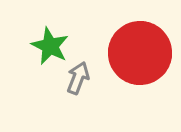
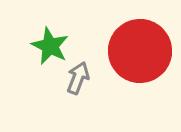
red circle: moved 2 px up
